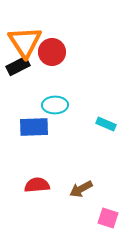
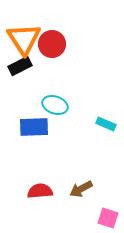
orange triangle: moved 1 px left, 3 px up
red circle: moved 8 px up
black rectangle: moved 2 px right
cyan ellipse: rotated 20 degrees clockwise
red semicircle: moved 3 px right, 6 px down
